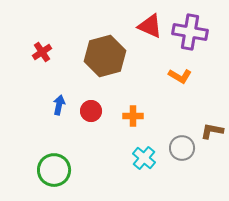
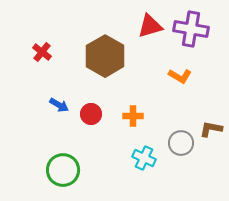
red triangle: rotated 40 degrees counterclockwise
purple cross: moved 1 px right, 3 px up
red cross: rotated 18 degrees counterclockwise
brown hexagon: rotated 15 degrees counterclockwise
blue arrow: rotated 108 degrees clockwise
red circle: moved 3 px down
brown L-shape: moved 1 px left, 2 px up
gray circle: moved 1 px left, 5 px up
cyan cross: rotated 15 degrees counterclockwise
green circle: moved 9 px right
